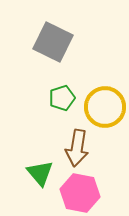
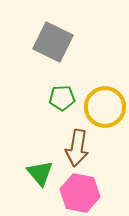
green pentagon: rotated 15 degrees clockwise
